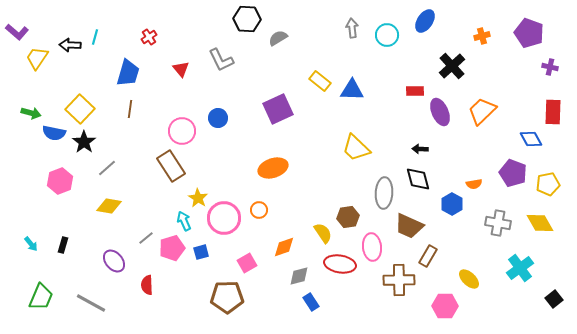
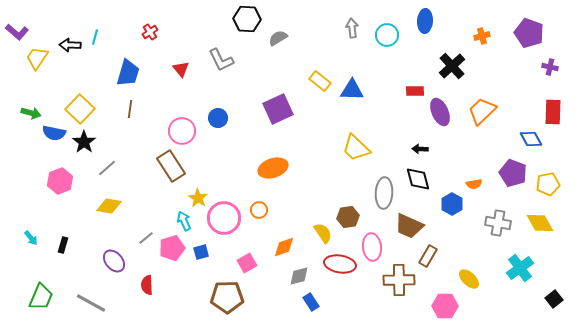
blue ellipse at (425, 21): rotated 30 degrees counterclockwise
red cross at (149, 37): moved 1 px right, 5 px up
cyan arrow at (31, 244): moved 6 px up
